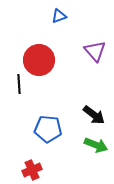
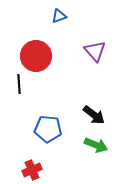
red circle: moved 3 px left, 4 px up
